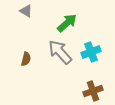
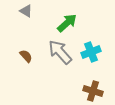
brown semicircle: moved 3 px up; rotated 56 degrees counterclockwise
brown cross: rotated 36 degrees clockwise
